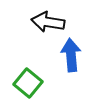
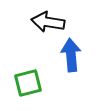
green square: rotated 36 degrees clockwise
